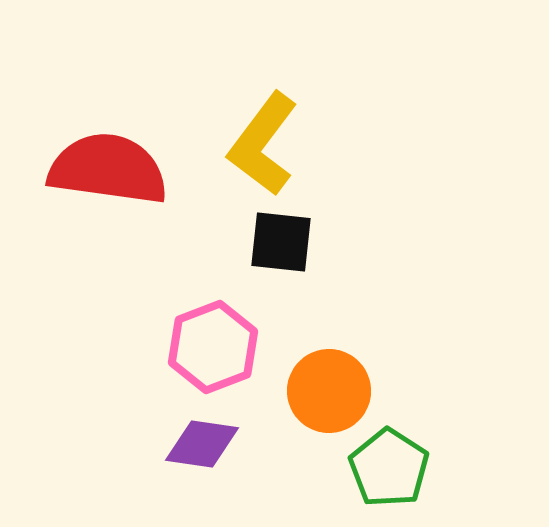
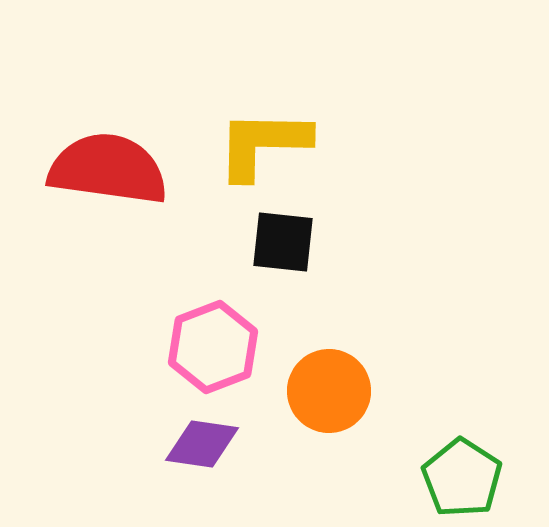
yellow L-shape: rotated 54 degrees clockwise
black square: moved 2 px right
green pentagon: moved 73 px right, 10 px down
